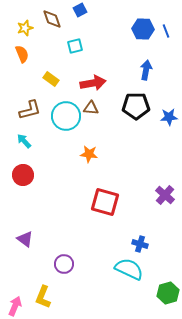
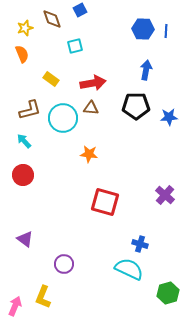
blue line: rotated 24 degrees clockwise
cyan circle: moved 3 px left, 2 px down
